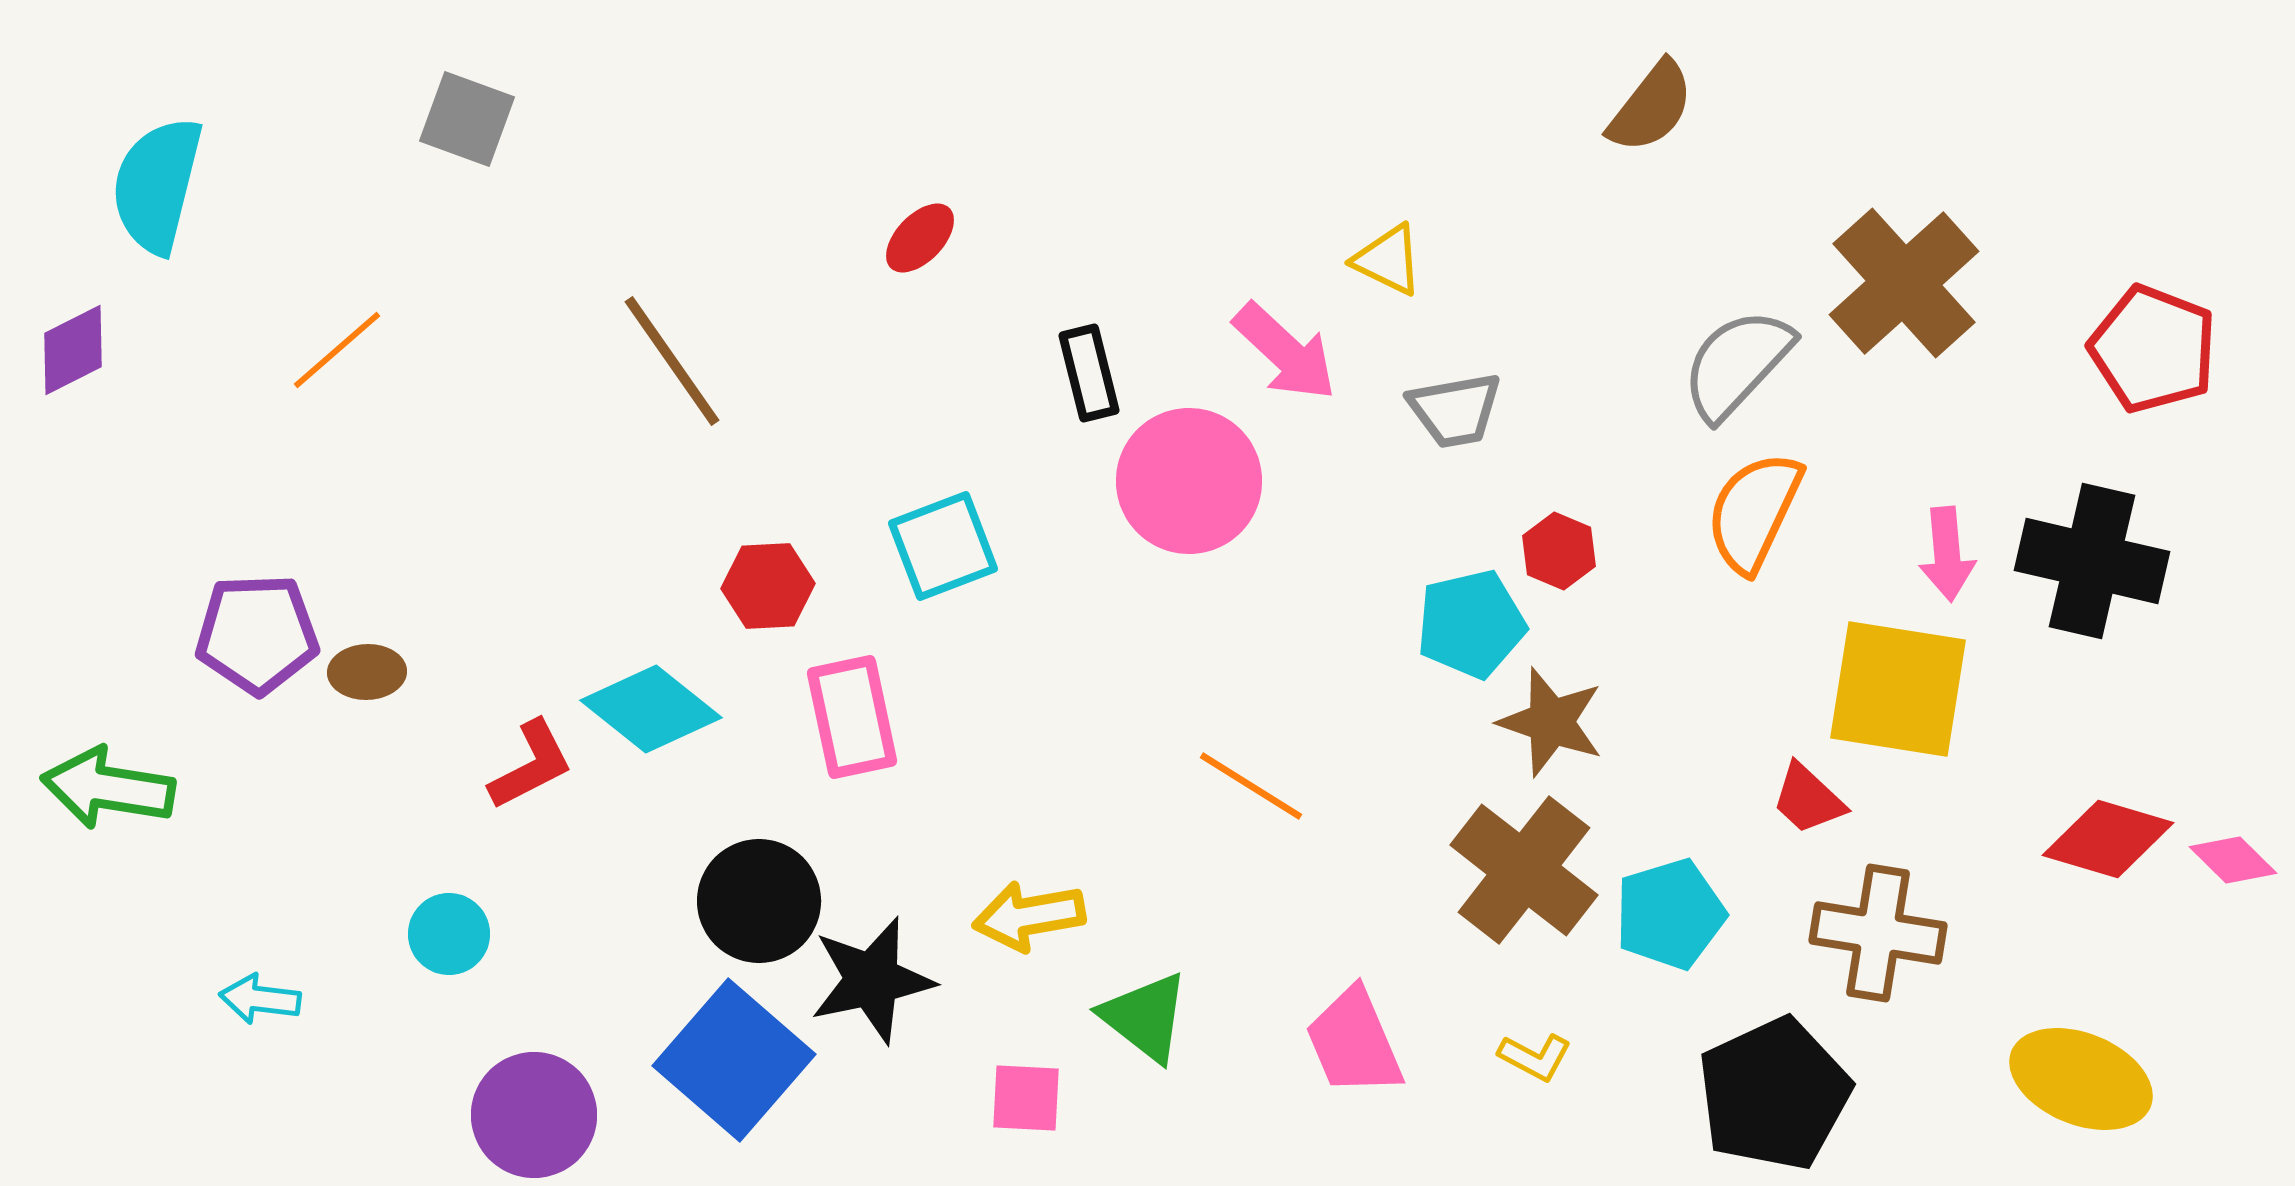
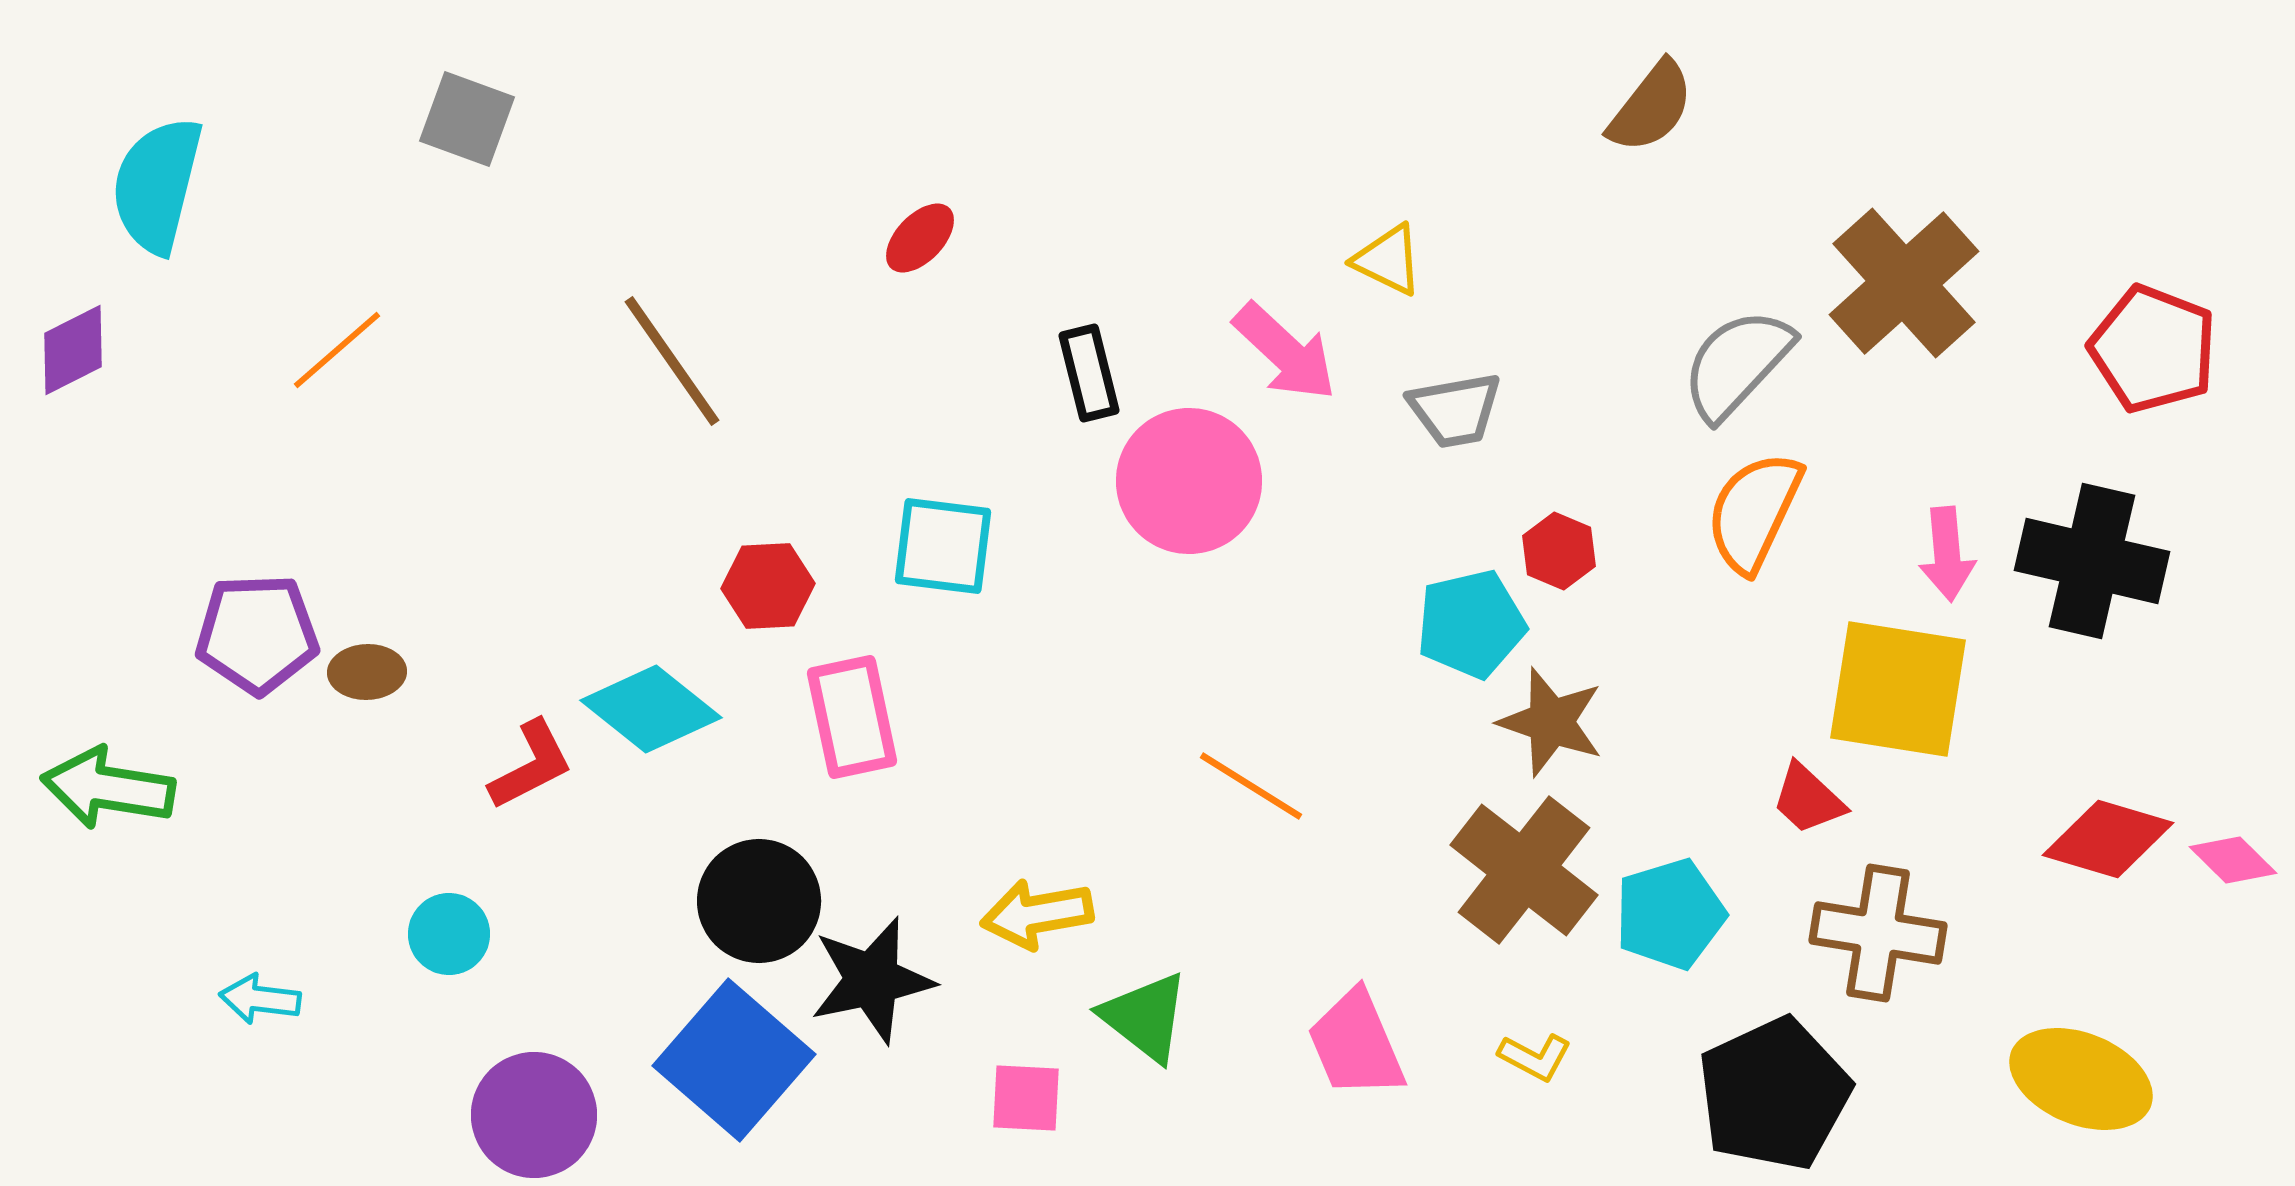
cyan square at (943, 546): rotated 28 degrees clockwise
yellow arrow at (1029, 916): moved 8 px right, 2 px up
pink trapezoid at (1354, 1042): moved 2 px right, 2 px down
